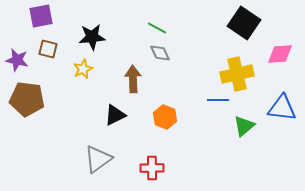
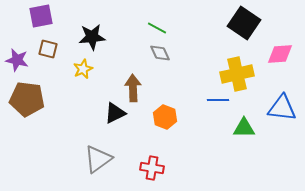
brown arrow: moved 9 px down
black triangle: moved 2 px up
green triangle: moved 2 px down; rotated 40 degrees clockwise
red cross: rotated 10 degrees clockwise
